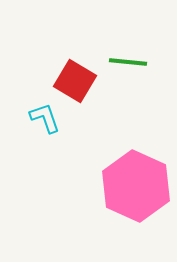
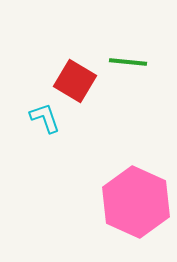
pink hexagon: moved 16 px down
